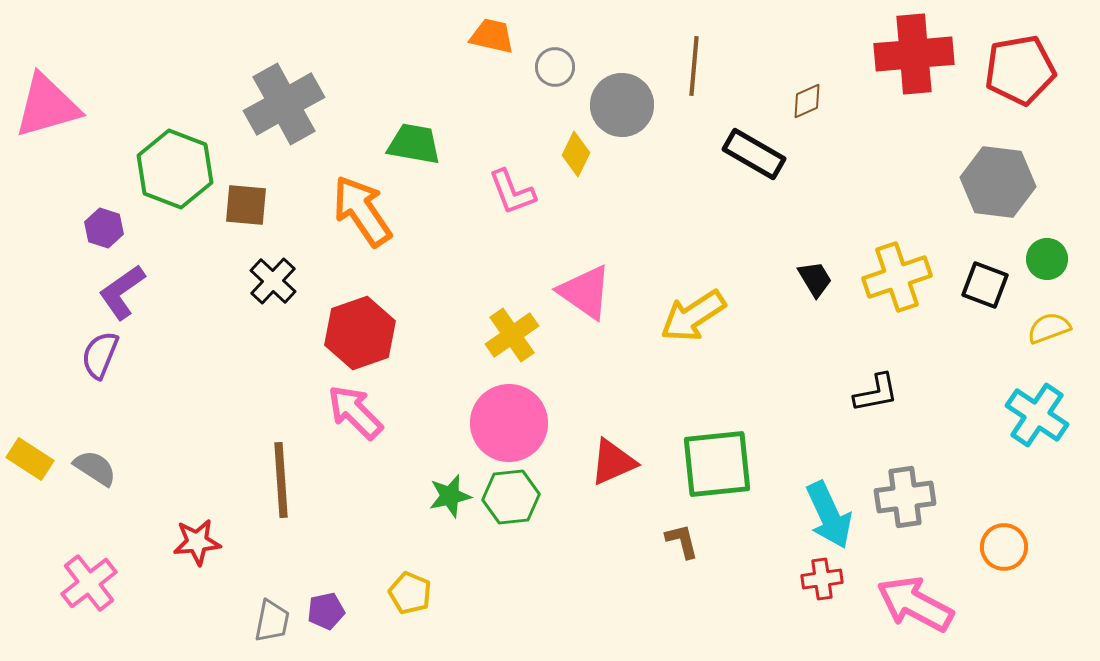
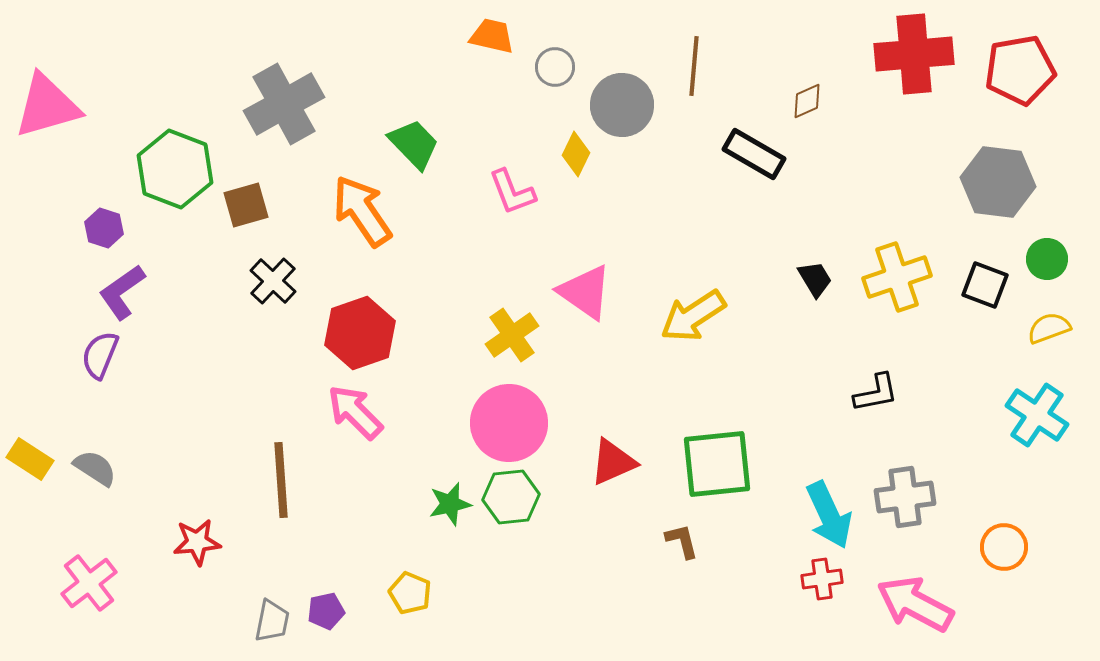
green trapezoid at (414, 144): rotated 36 degrees clockwise
brown square at (246, 205): rotated 21 degrees counterclockwise
green star at (450, 496): moved 8 px down
